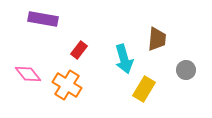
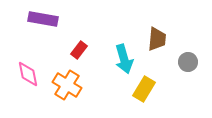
gray circle: moved 2 px right, 8 px up
pink diamond: rotated 28 degrees clockwise
